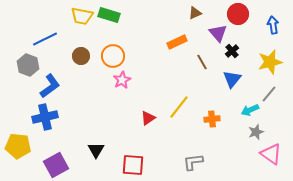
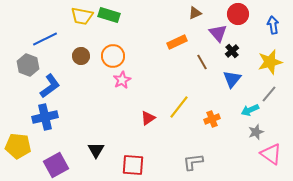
orange cross: rotated 14 degrees counterclockwise
